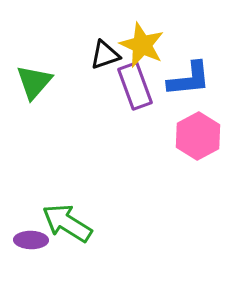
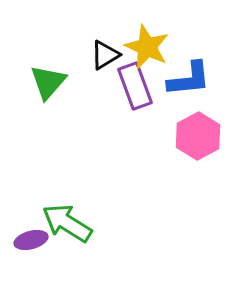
yellow star: moved 5 px right, 2 px down
black triangle: rotated 12 degrees counterclockwise
green triangle: moved 14 px right
purple ellipse: rotated 16 degrees counterclockwise
